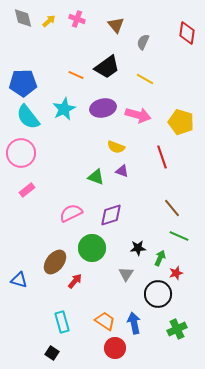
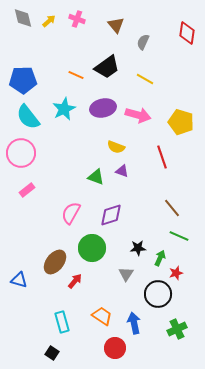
blue pentagon: moved 3 px up
pink semicircle: rotated 35 degrees counterclockwise
orange trapezoid: moved 3 px left, 5 px up
